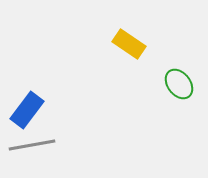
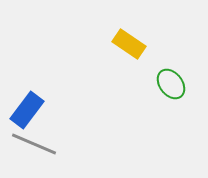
green ellipse: moved 8 px left
gray line: moved 2 px right, 1 px up; rotated 33 degrees clockwise
